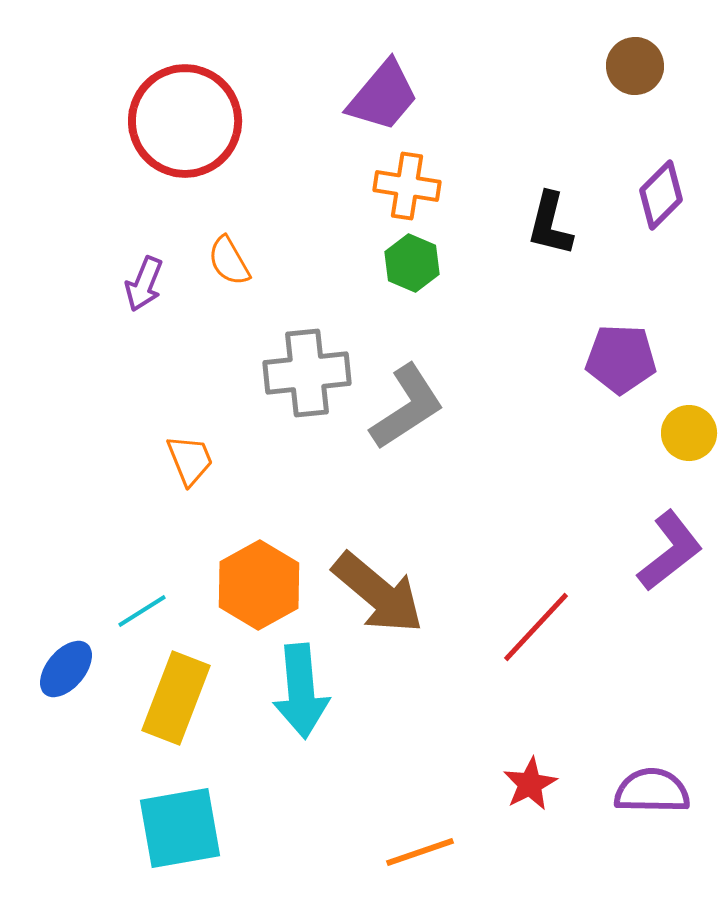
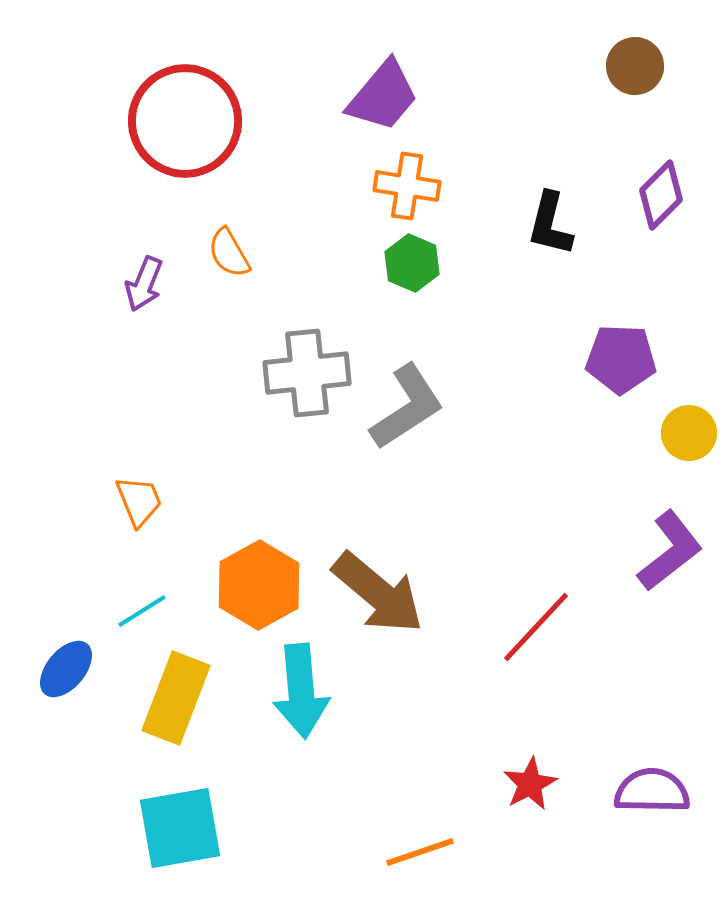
orange semicircle: moved 8 px up
orange trapezoid: moved 51 px left, 41 px down
